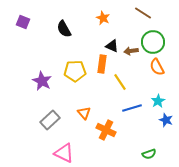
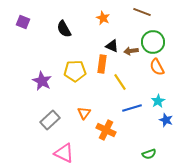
brown line: moved 1 px left, 1 px up; rotated 12 degrees counterclockwise
orange triangle: rotated 16 degrees clockwise
